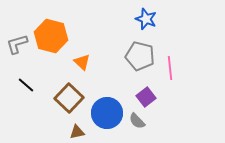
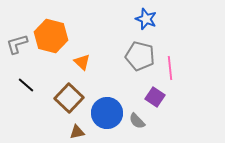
purple square: moved 9 px right; rotated 18 degrees counterclockwise
